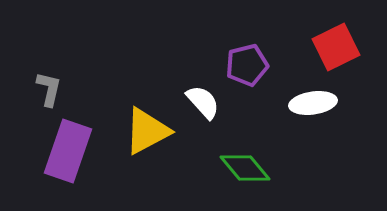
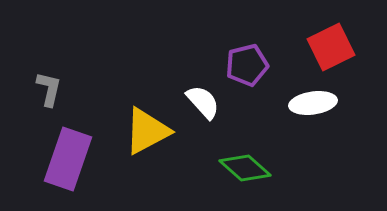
red square: moved 5 px left
purple rectangle: moved 8 px down
green diamond: rotated 9 degrees counterclockwise
